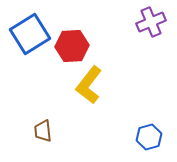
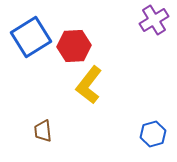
purple cross: moved 3 px right, 2 px up; rotated 8 degrees counterclockwise
blue square: moved 1 px right, 3 px down
red hexagon: moved 2 px right
blue hexagon: moved 4 px right, 3 px up
